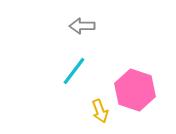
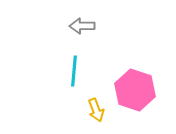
cyan line: rotated 32 degrees counterclockwise
yellow arrow: moved 4 px left, 1 px up
